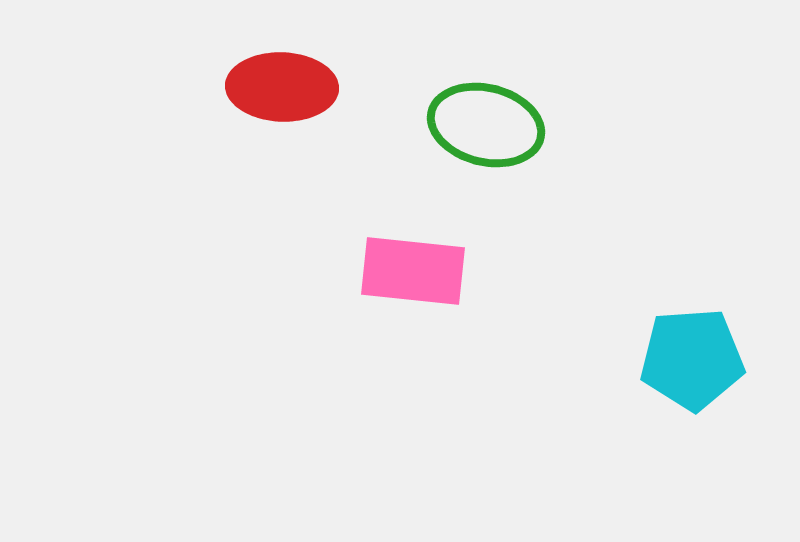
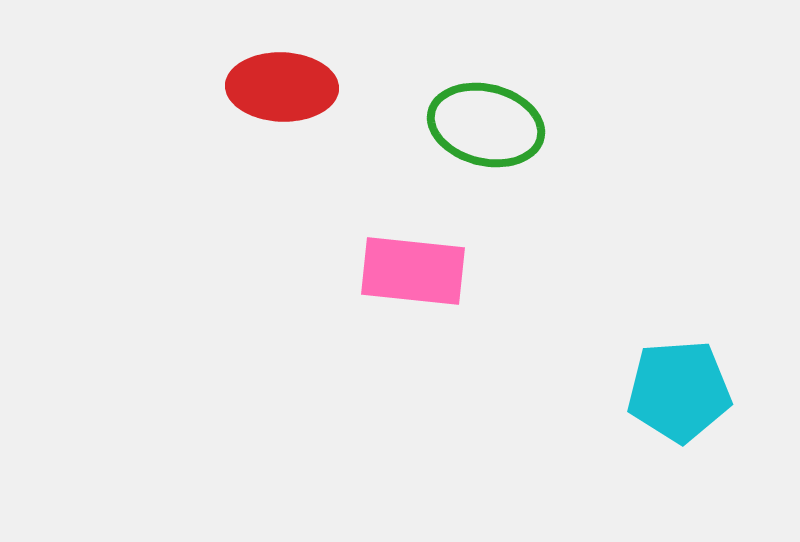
cyan pentagon: moved 13 px left, 32 px down
